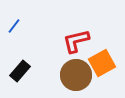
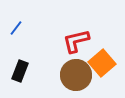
blue line: moved 2 px right, 2 px down
orange square: rotated 12 degrees counterclockwise
black rectangle: rotated 20 degrees counterclockwise
